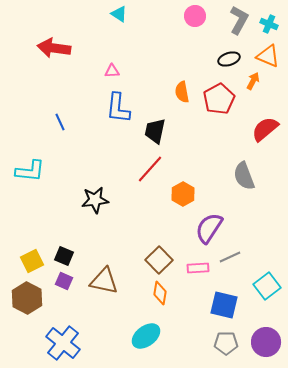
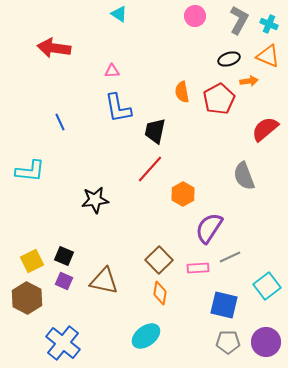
orange arrow: moved 4 px left; rotated 54 degrees clockwise
blue L-shape: rotated 16 degrees counterclockwise
gray pentagon: moved 2 px right, 1 px up
